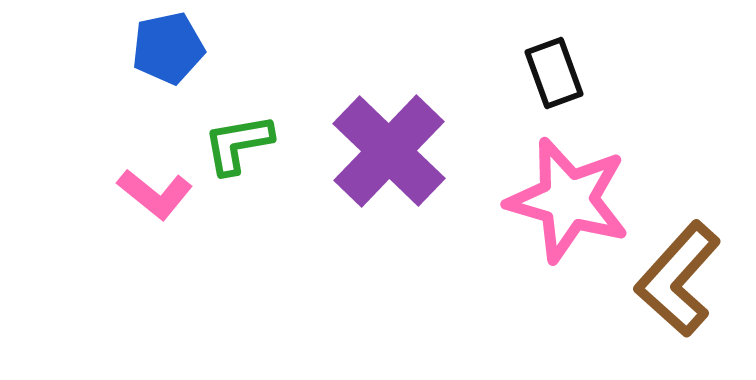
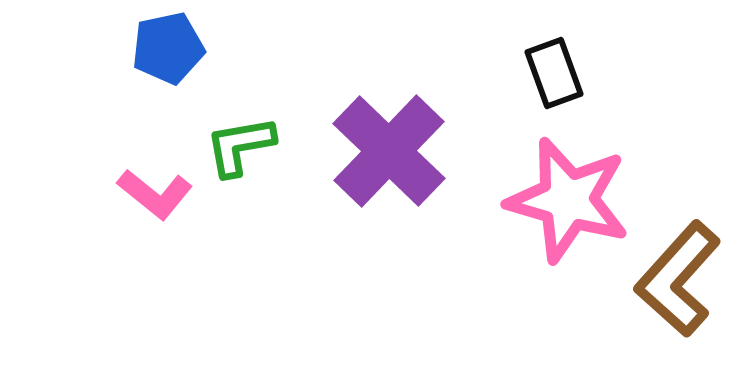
green L-shape: moved 2 px right, 2 px down
